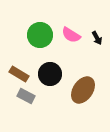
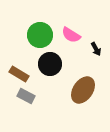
black arrow: moved 1 px left, 11 px down
black circle: moved 10 px up
